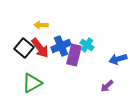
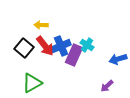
red arrow: moved 5 px right, 2 px up
purple rectangle: rotated 10 degrees clockwise
